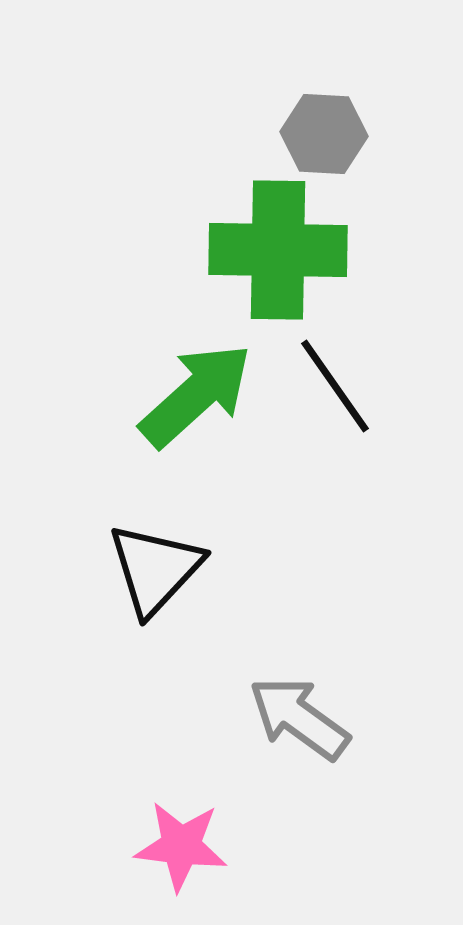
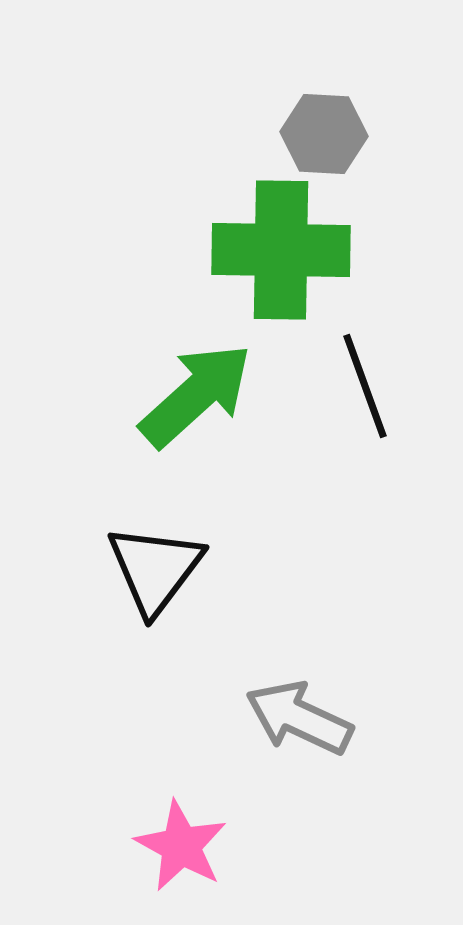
green cross: moved 3 px right
black line: moved 30 px right; rotated 15 degrees clockwise
black triangle: rotated 6 degrees counterclockwise
gray arrow: rotated 11 degrees counterclockwise
pink star: rotated 22 degrees clockwise
